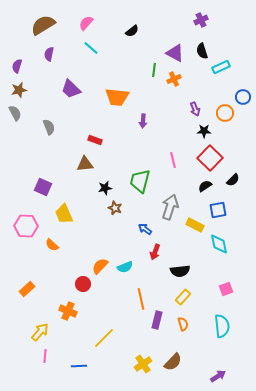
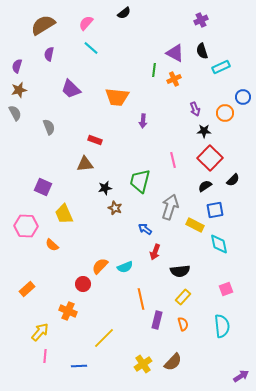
black semicircle at (132, 31): moved 8 px left, 18 px up
blue square at (218, 210): moved 3 px left
purple arrow at (218, 376): moved 23 px right
